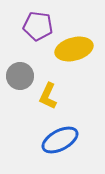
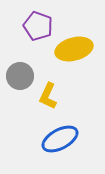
purple pentagon: rotated 12 degrees clockwise
blue ellipse: moved 1 px up
